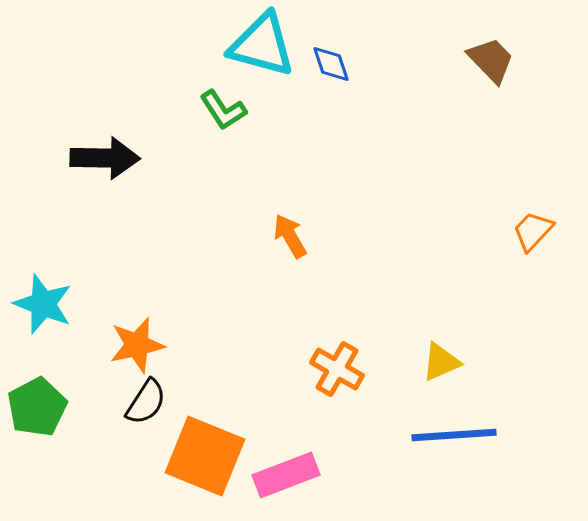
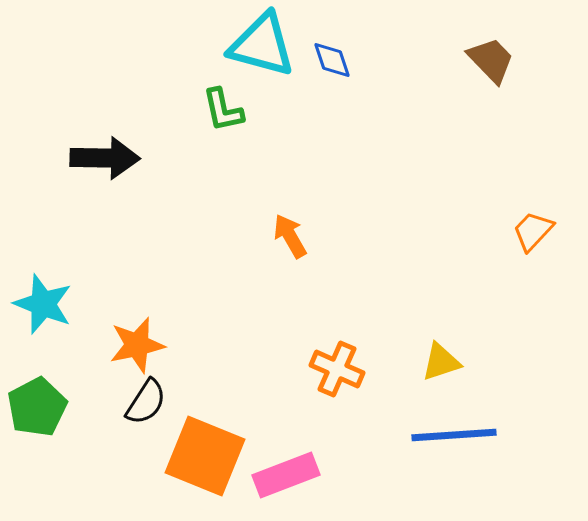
blue diamond: moved 1 px right, 4 px up
green L-shape: rotated 21 degrees clockwise
yellow triangle: rotated 6 degrees clockwise
orange cross: rotated 6 degrees counterclockwise
